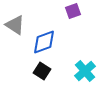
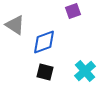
black square: moved 3 px right, 1 px down; rotated 18 degrees counterclockwise
